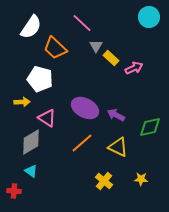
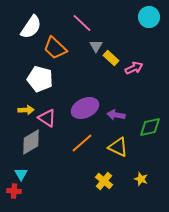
yellow arrow: moved 4 px right, 8 px down
purple ellipse: rotated 52 degrees counterclockwise
purple arrow: rotated 18 degrees counterclockwise
cyan triangle: moved 10 px left, 3 px down; rotated 24 degrees clockwise
yellow star: rotated 16 degrees clockwise
